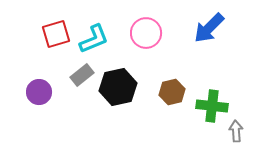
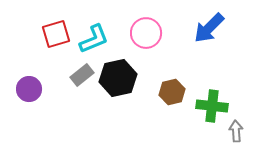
black hexagon: moved 9 px up
purple circle: moved 10 px left, 3 px up
